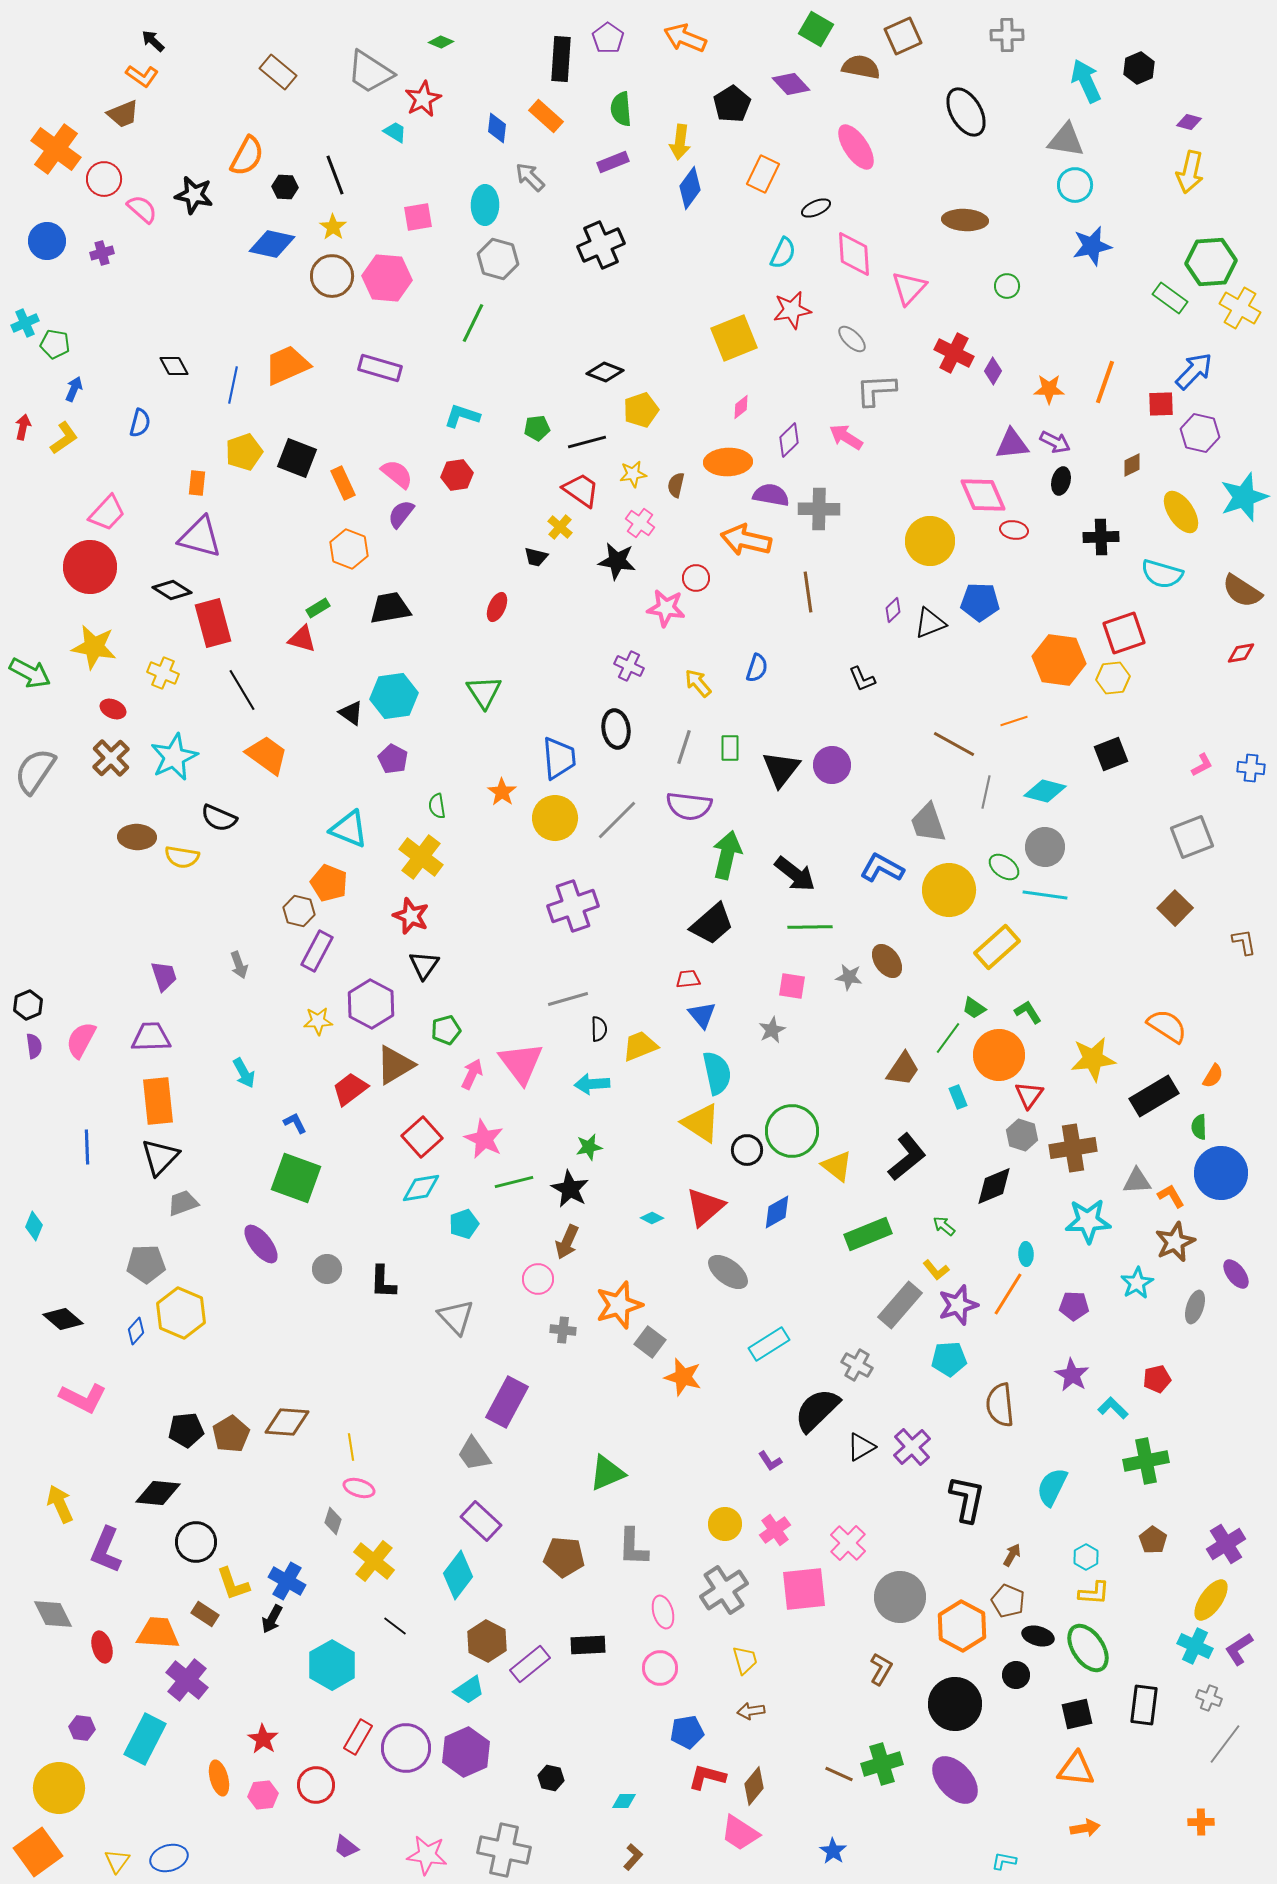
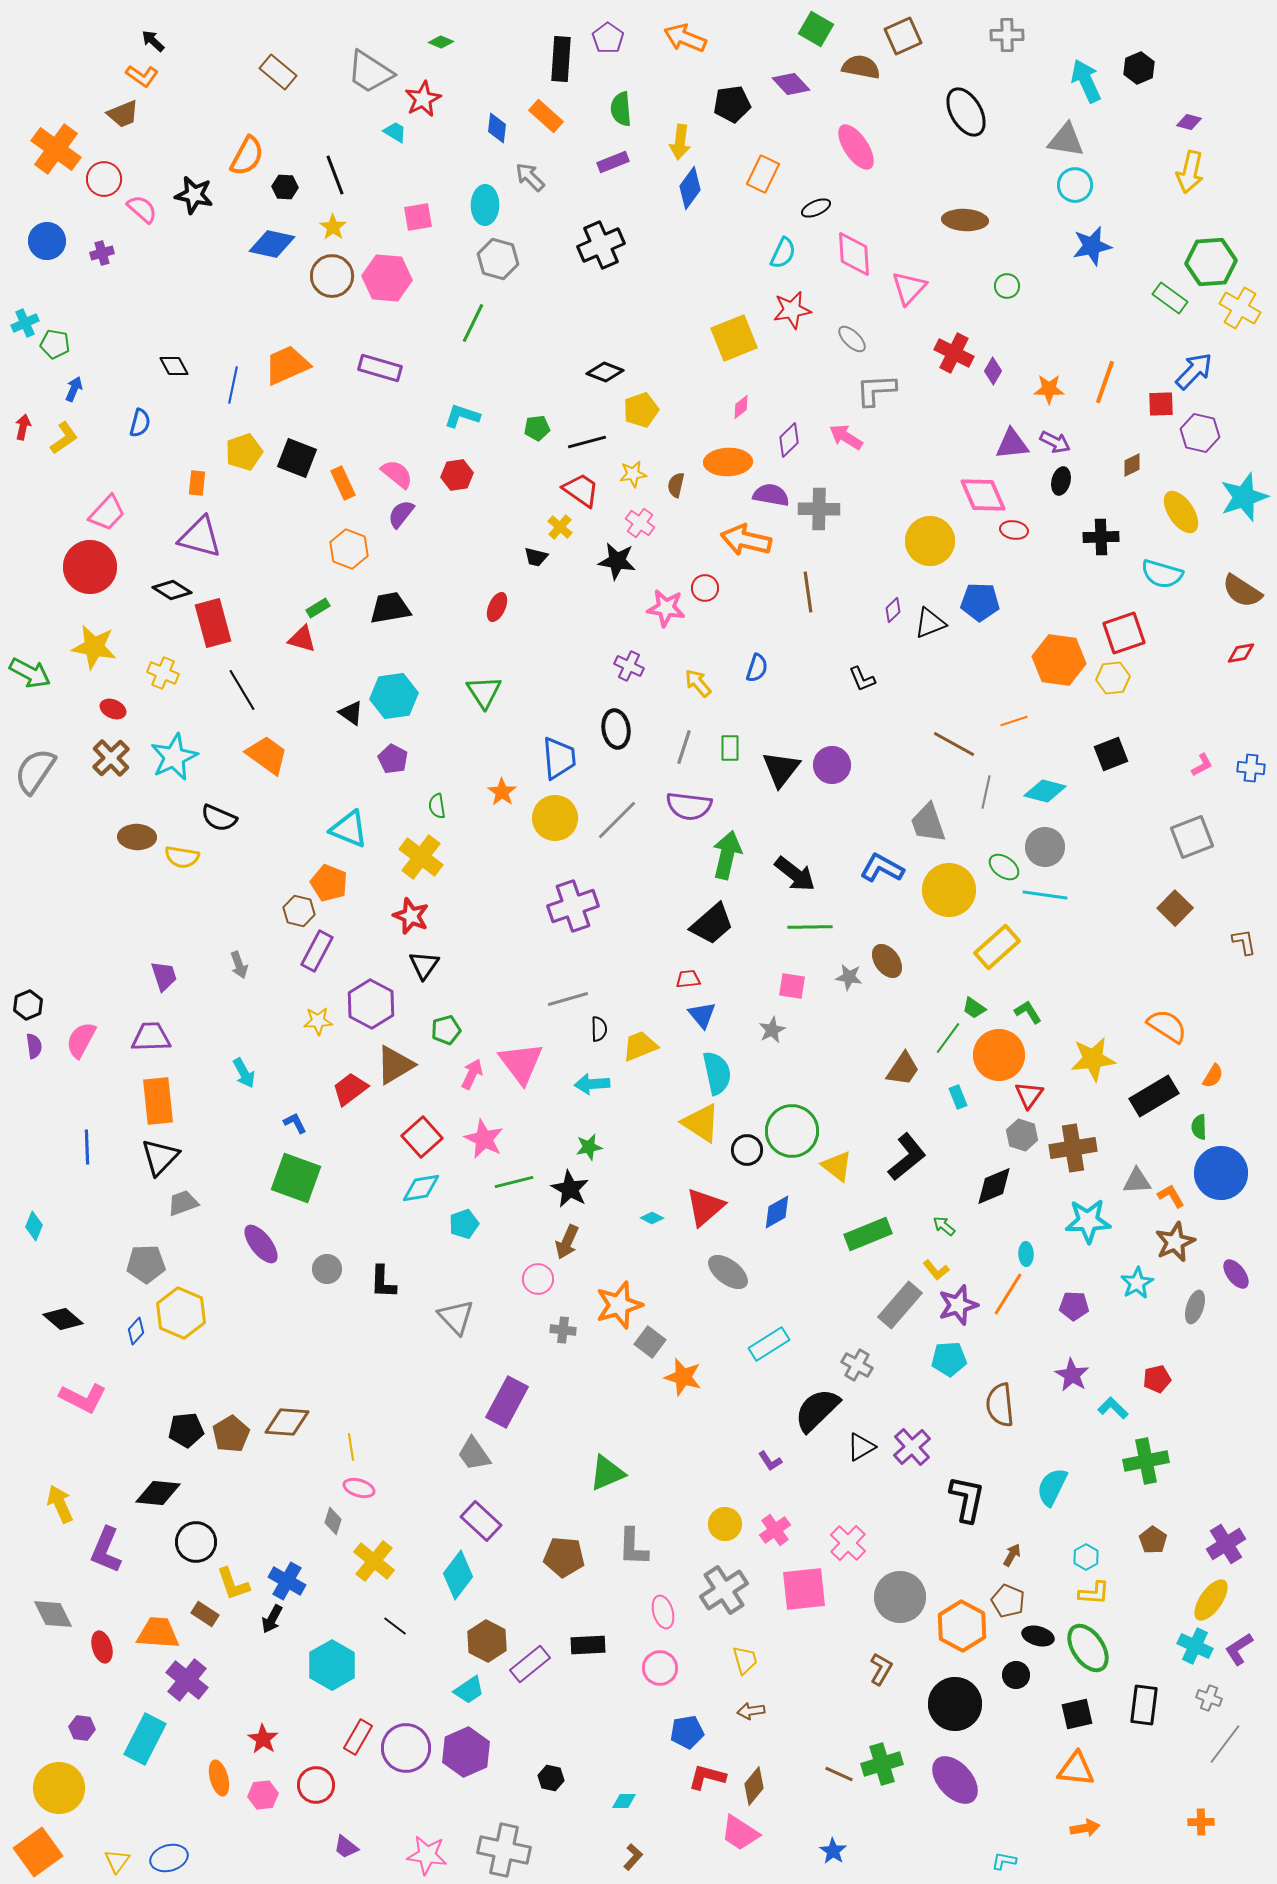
black pentagon at (732, 104): rotated 24 degrees clockwise
red circle at (696, 578): moved 9 px right, 10 px down
